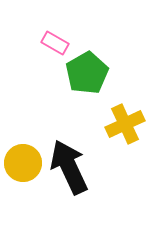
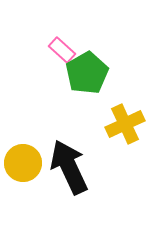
pink rectangle: moved 7 px right, 7 px down; rotated 12 degrees clockwise
